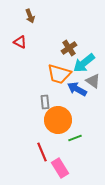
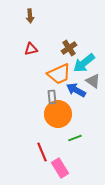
brown arrow: rotated 16 degrees clockwise
red triangle: moved 11 px right, 7 px down; rotated 40 degrees counterclockwise
orange trapezoid: rotated 40 degrees counterclockwise
blue arrow: moved 1 px left, 1 px down
gray rectangle: moved 7 px right, 5 px up
orange circle: moved 6 px up
